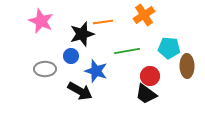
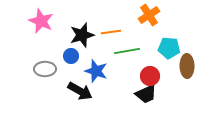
orange cross: moved 5 px right
orange line: moved 8 px right, 10 px down
black star: moved 1 px down
black trapezoid: rotated 60 degrees counterclockwise
